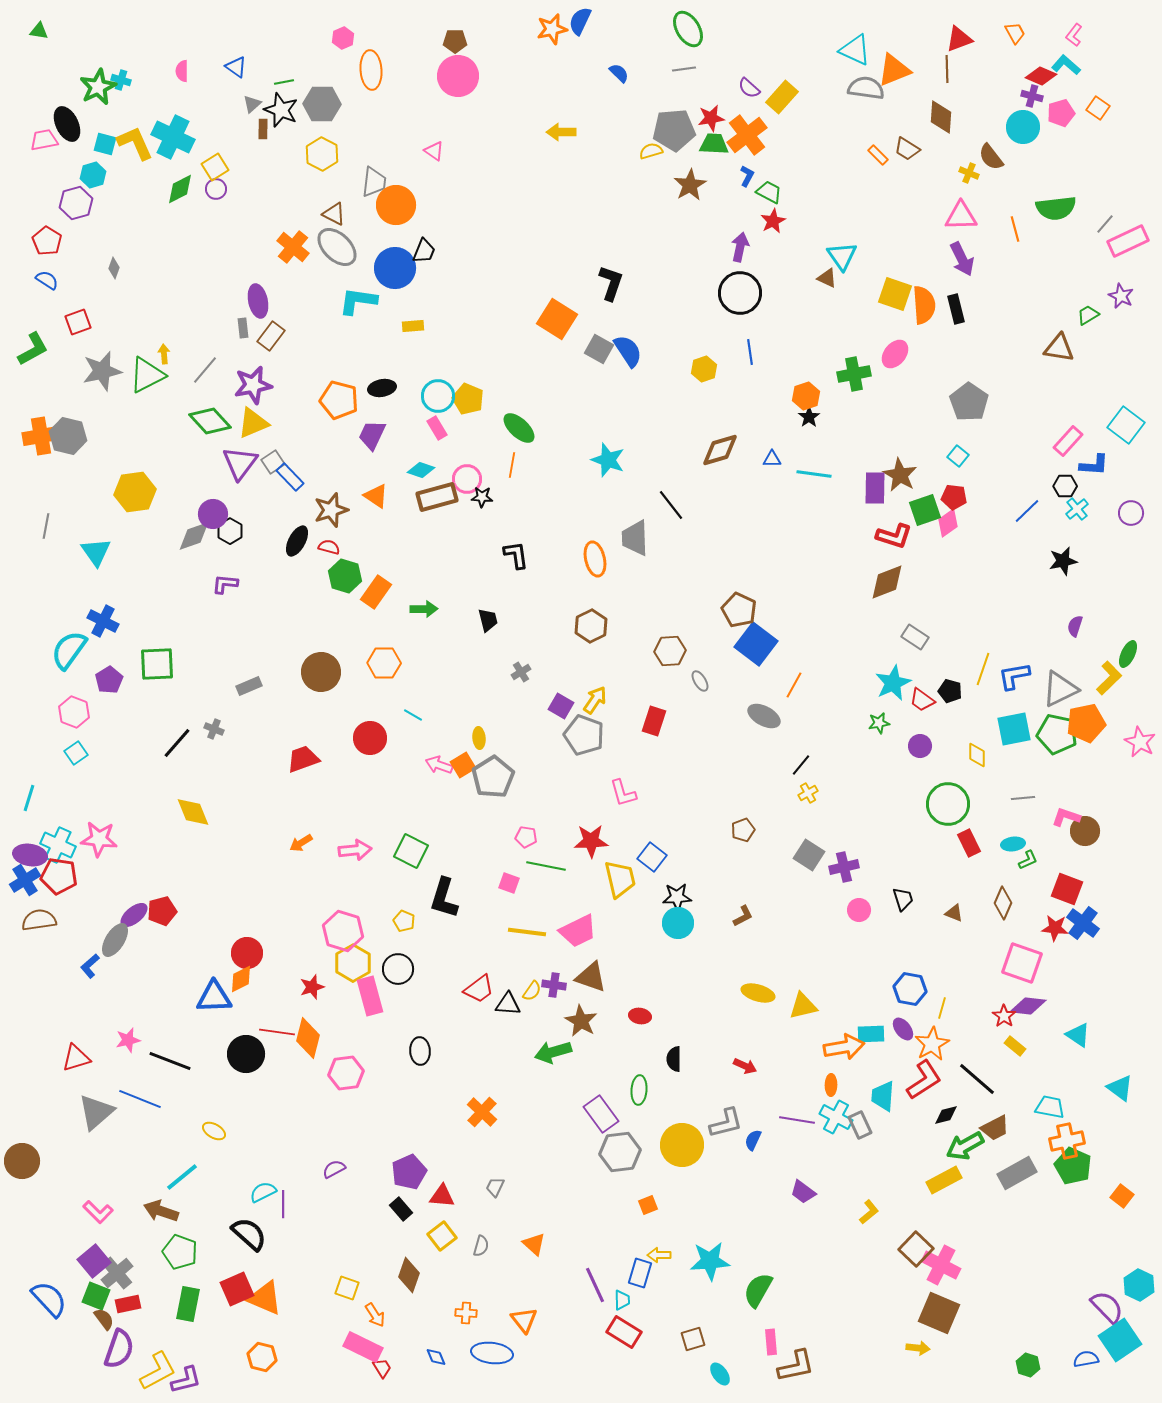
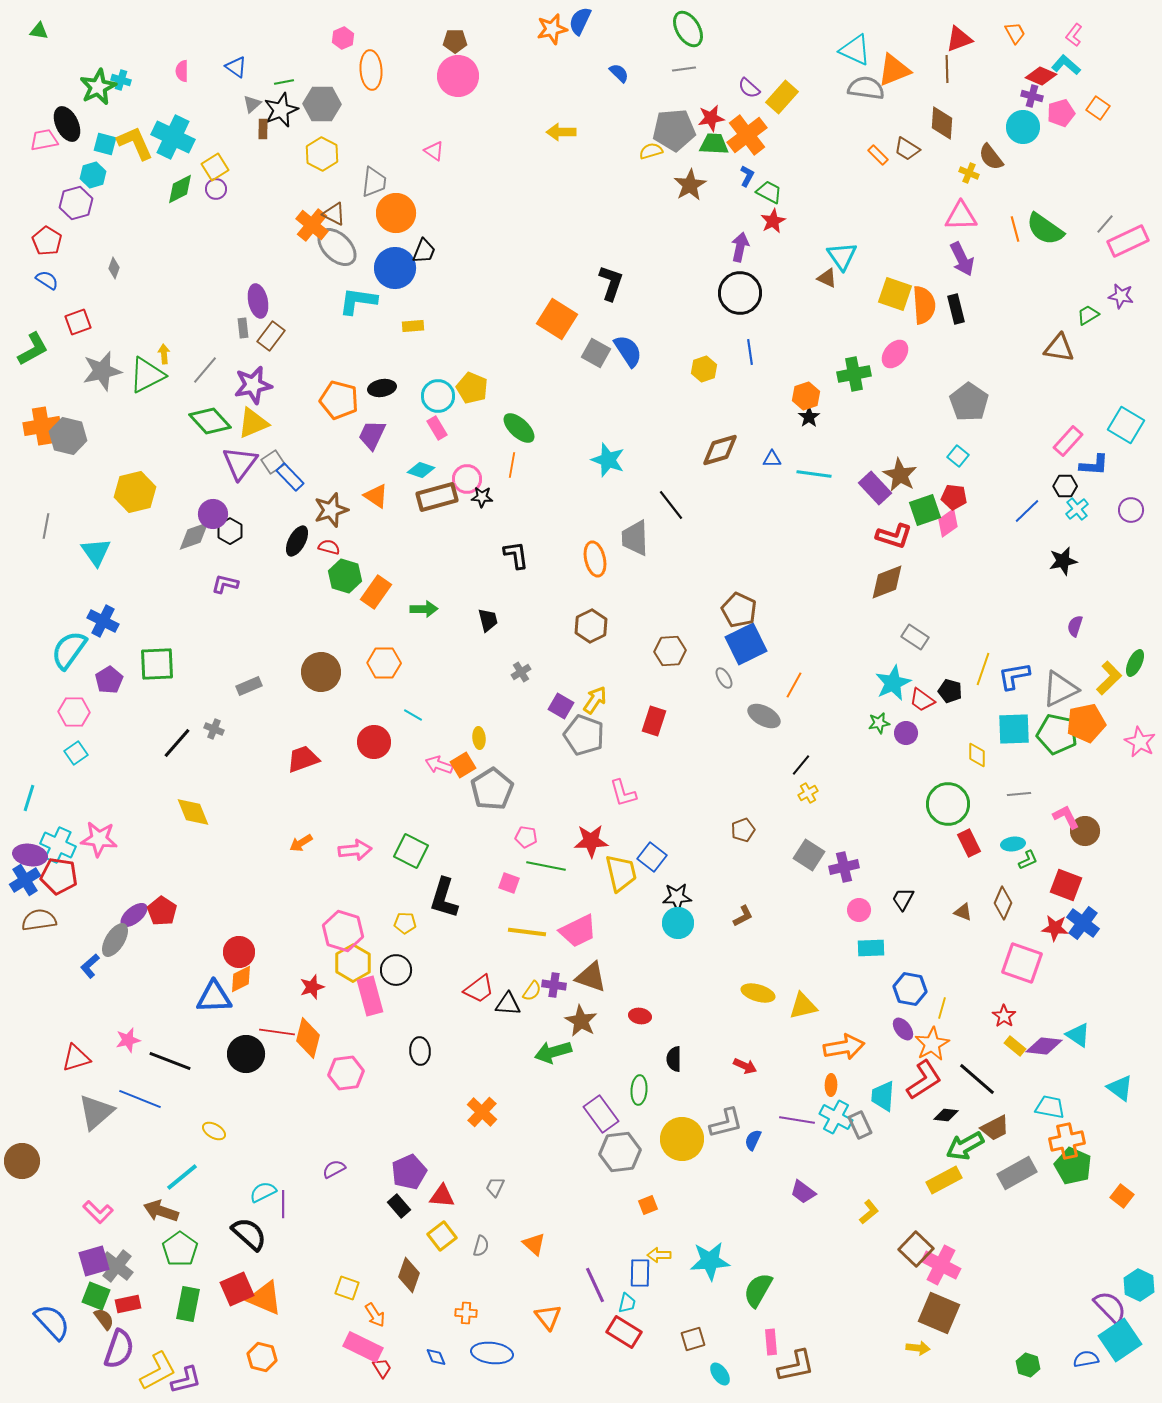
black star at (281, 110): rotated 28 degrees clockwise
brown diamond at (941, 117): moved 1 px right, 6 px down
orange circle at (396, 205): moved 8 px down
green semicircle at (1056, 208): moved 11 px left, 21 px down; rotated 42 degrees clockwise
orange cross at (293, 247): moved 19 px right, 22 px up
purple star at (1121, 296): rotated 15 degrees counterclockwise
gray square at (599, 349): moved 3 px left, 4 px down
yellow pentagon at (468, 399): moved 4 px right, 11 px up
cyan square at (1126, 425): rotated 6 degrees counterclockwise
orange cross at (41, 436): moved 1 px right, 10 px up
purple rectangle at (875, 488): rotated 44 degrees counterclockwise
yellow hexagon at (135, 492): rotated 6 degrees counterclockwise
purple circle at (1131, 513): moved 3 px up
purple L-shape at (225, 584): rotated 8 degrees clockwise
blue square at (756, 644): moved 10 px left; rotated 27 degrees clockwise
green ellipse at (1128, 654): moved 7 px right, 9 px down
gray ellipse at (700, 681): moved 24 px right, 3 px up
pink hexagon at (74, 712): rotated 20 degrees counterclockwise
cyan square at (1014, 729): rotated 9 degrees clockwise
red circle at (370, 738): moved 4 px right, 4 px down
purple circle at (920, 746): moved 14 px left, 13 px up
gray pentagon at (493, 777): moved 1 px left, 12 px down
gray line at (1023, 798): moved 4 px left, 4 px up
pink L-shape at (1066, 817): rotated 44 degrees clockwise
yellow trapezoid at (620, 879): moved 1 px right, 6 px up
red square at (1067, 889): moved 1 px left, 4 px up
black trapezoid at (903, 899): rotated 135 degrees counterclockwise
red pentagon at (162, 911): rotated 24 degrees counterclockwise
brown triangle at (954, 913): moved 9 px right, 1 px up
yellow pentagon at (404, 921): moved 1 px right, 2 px down; rotated 20 degrees counterclockwise
red circle at (247, 953): moved 8 px left, 1 px up
black circle at (398, 969): moved 2 px left, 1 px down
purple diamond at (1028, 1006): moved 16 px right, 40 px down
cyan rectangle at (871, 1034): moved 86 px up
black diamond at (946, 1115): rotated 20 degrees clockwise
yellow circle at (682, 1145): moved 6 px up
black rectangle at (401, 1209): moved 2 px left, 3 px up
green pentagon at (180, 1252): moved 3 px up; rotated 16 degrees clockwise
purple square at (94, 1261): rotated 24 degrees clockwise
gray cross at (117, 1273): moved 7 px up; rotated 12 degrees counterclockwise
blue rectangle at (640, 1273): rotated 16 degrees counterclockwise
blue semicircle at (49, 1299): moved 3 px right, 23 px down
cyan trapezoid at (622, 1300): moved 5 px right, 3 px down; rotated 15 degrees clockwise
purple semicircle at (1107, 1307): moved 3 px right
orange triangle at (524, 1320): moved 24 px right, 3 px up
